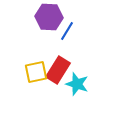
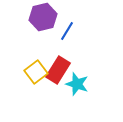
purple hexagon: moved 6 px left; rotated 16 degrees counterclockwise
yellow square: rotated 25 degrees counterclockwise
